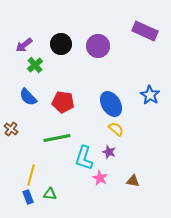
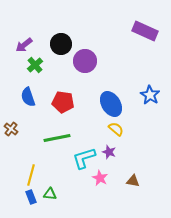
purple circle: moved 13 px left, 15 px down
blue semicircle: rotated 24 degrees clockwise
cyan L-shape: rotated 55 degrees clockwise
blue rectangle: moved 3 px right
